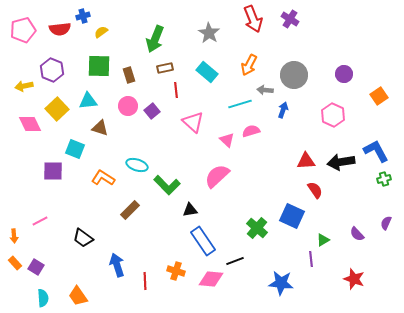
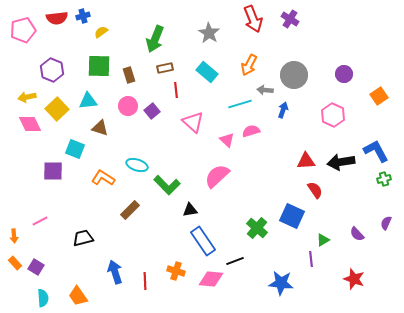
red semicircle at (60, 29): moved 3 px left, 11 px up
yellow arrow at (24, 86): moved 3 px right, 11 px down
black trapezoid at (83, 238): rotated 130 degrees clockwise
blue arrow at (117, 265): moved 2 px left, 7 px down
